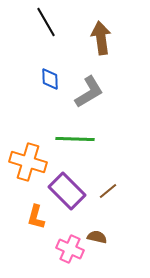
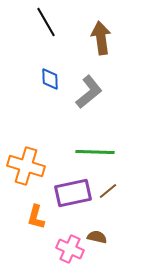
gray L-shape: rotated 8 degrees counterclockwise
green line: moved 20 px right, 13 px down
orange cross: moved 2 px left, 4 px down
purple rectangle: moved 6 px right, 2 px down; rotated 57 degrees counterclockwise
